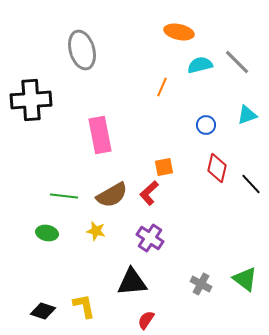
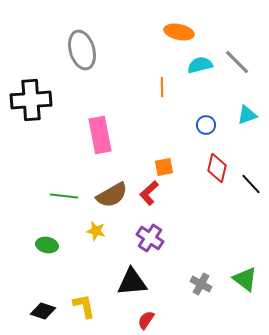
orange line: rotated 24 degrees counterclockwise
green ellipse: moved 12 px down
